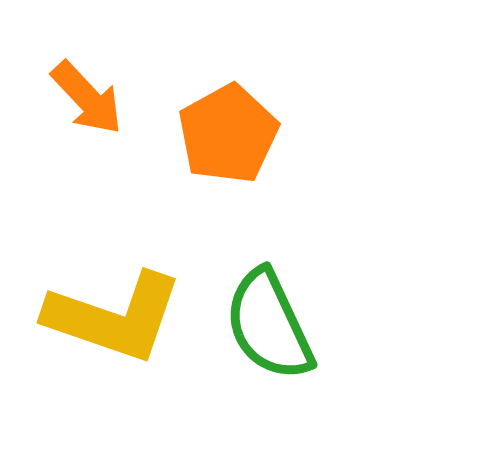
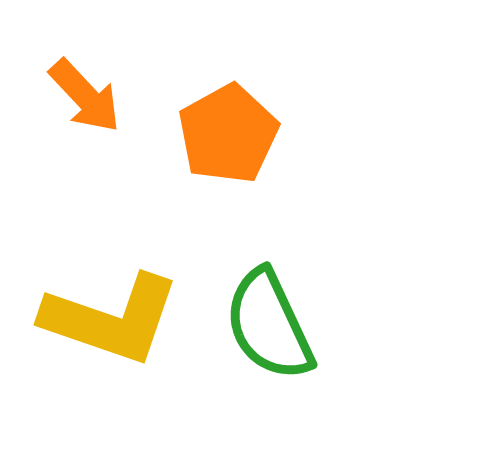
orange arrow: moved 2 px left, 2 px up
yellow L-shape: moved 3 px left, 2 px down
